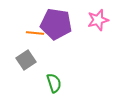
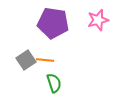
purple pentagon: moved 3 px left, 1 px up
orange line: moved 10 px right, 27 px down
